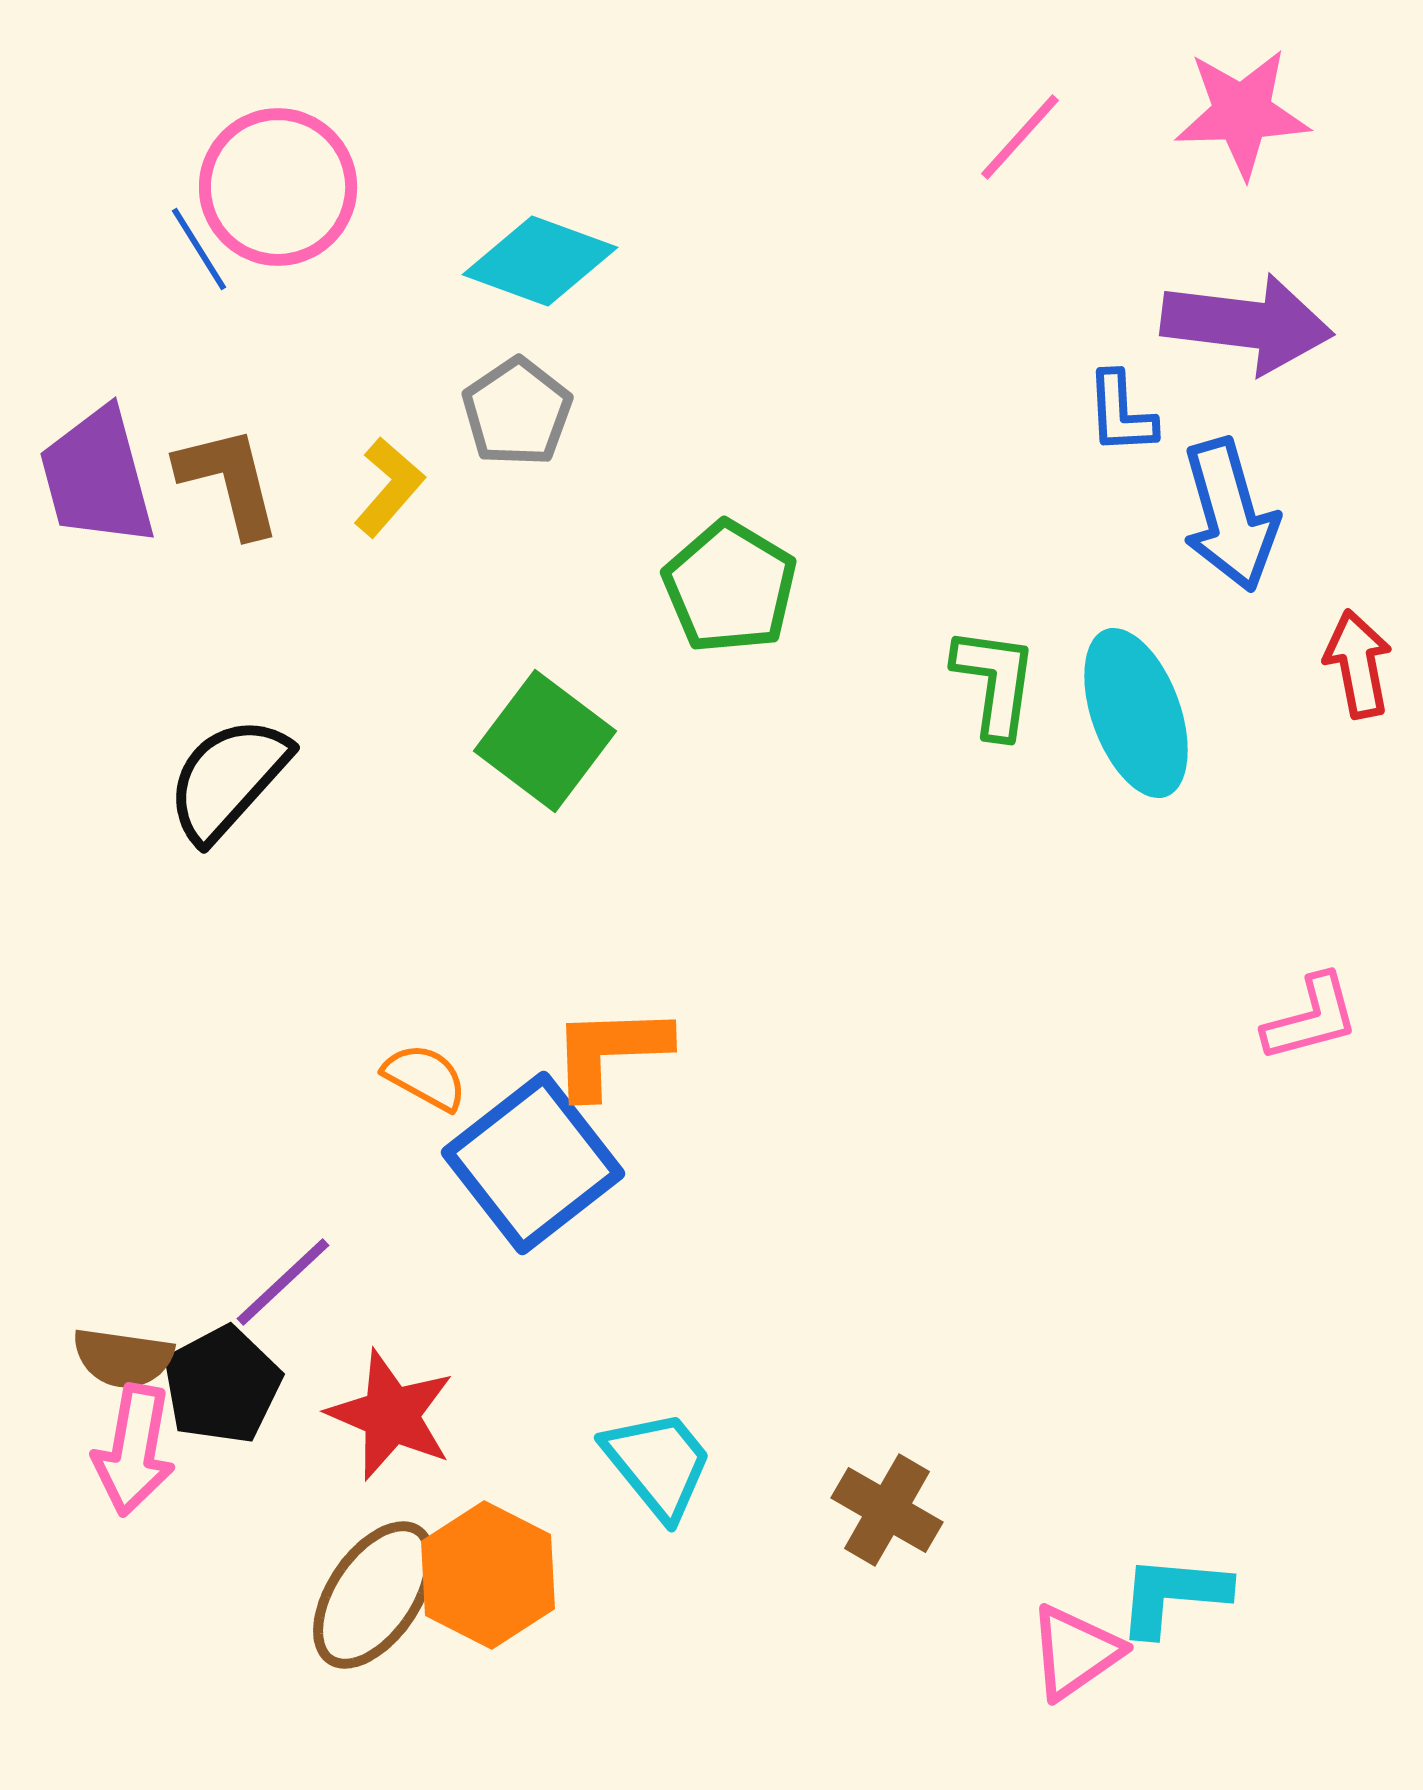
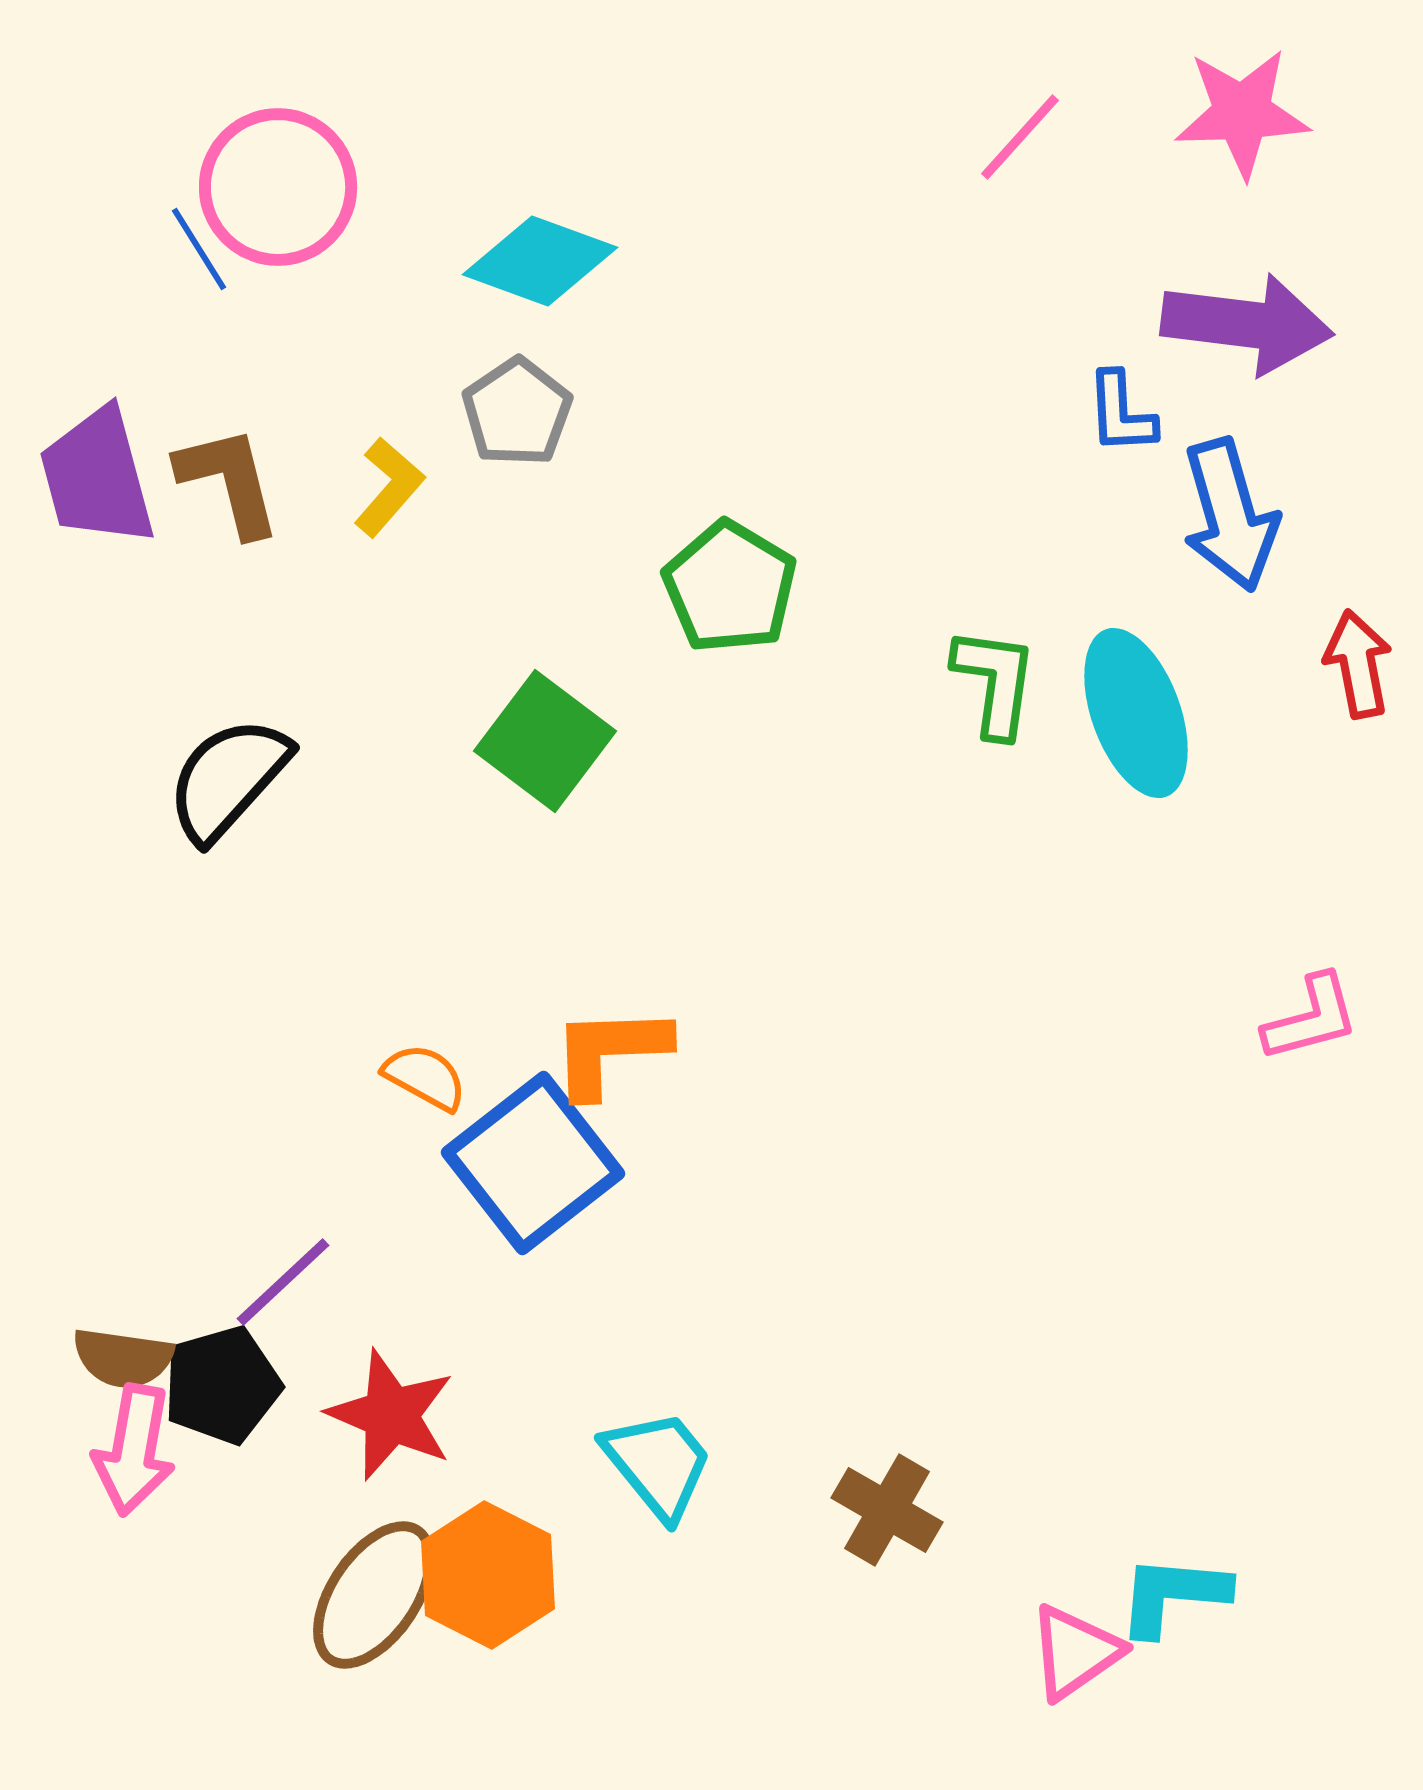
black pentagon: rotated 12 degrees clockwise
